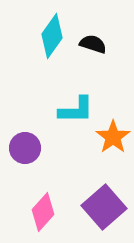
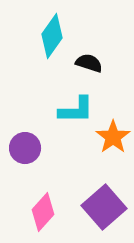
black semicircle: moved 4 px left, 19 px down
